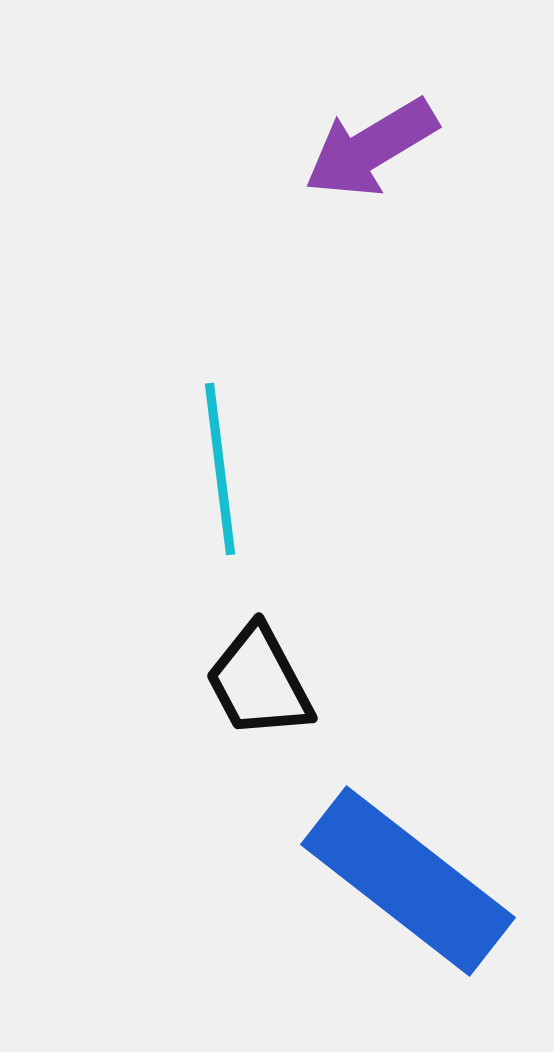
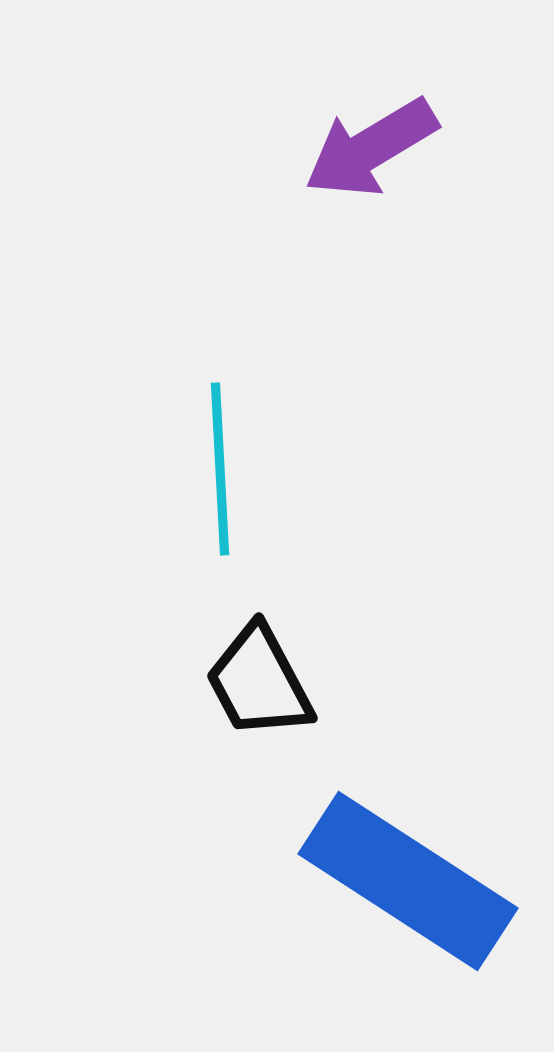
cyan line: rotated 4 degrees clockwise
blue rectangle: rotated 5 degrees counterclockwise
